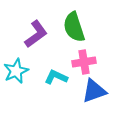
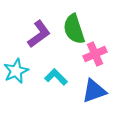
green semicircle: moved 2 px down
purple L-shape: moved 3 px right
pink cross: moved 11 px right, 8 px up; rotated 15 degrees counterclockwise
cyan L-shape: rotated 20 degrees clockwise
